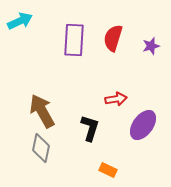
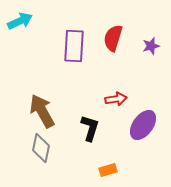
purple rectangle: moved 6 px down
orange rectangle: rotated 42 degrees counterclockwise
